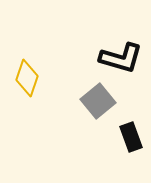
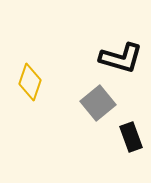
yellow diamond: moved 3 px right, 4 px down
gray square: moved 2 px down
